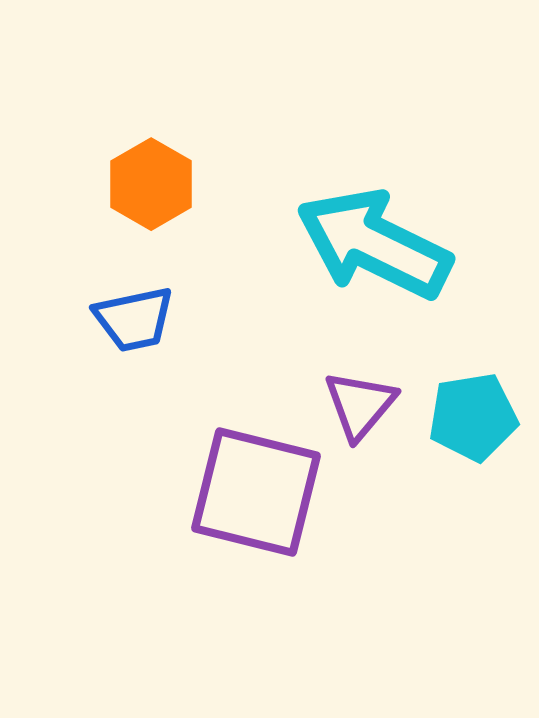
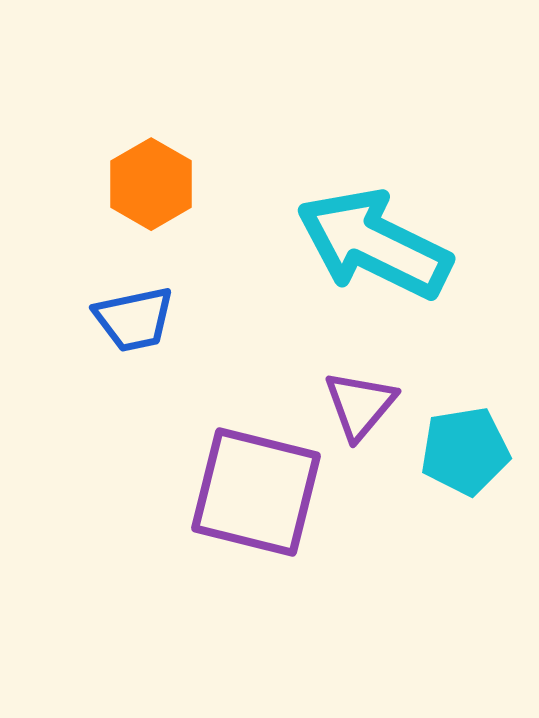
cyan pentagon: moved 8 px left, 34 px down
